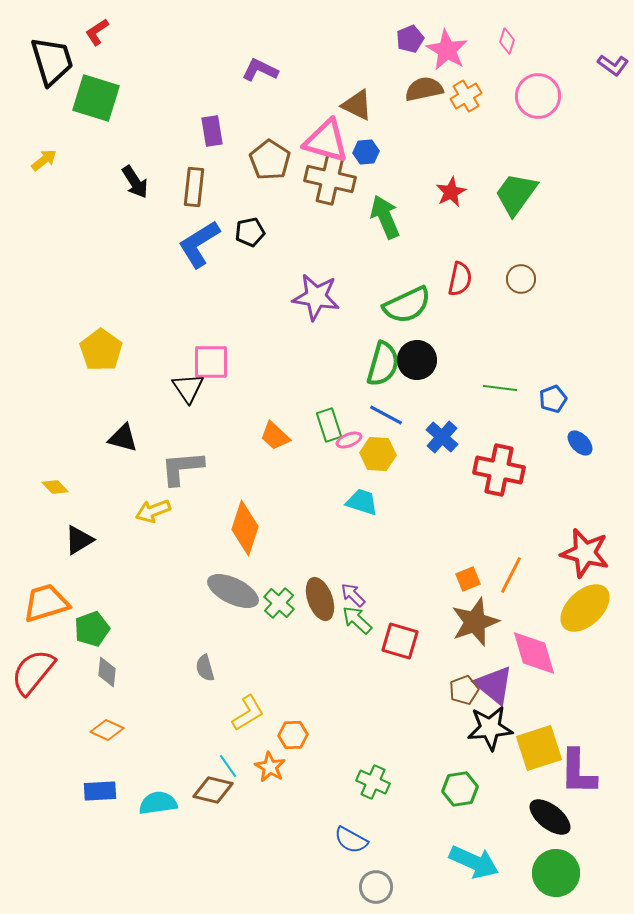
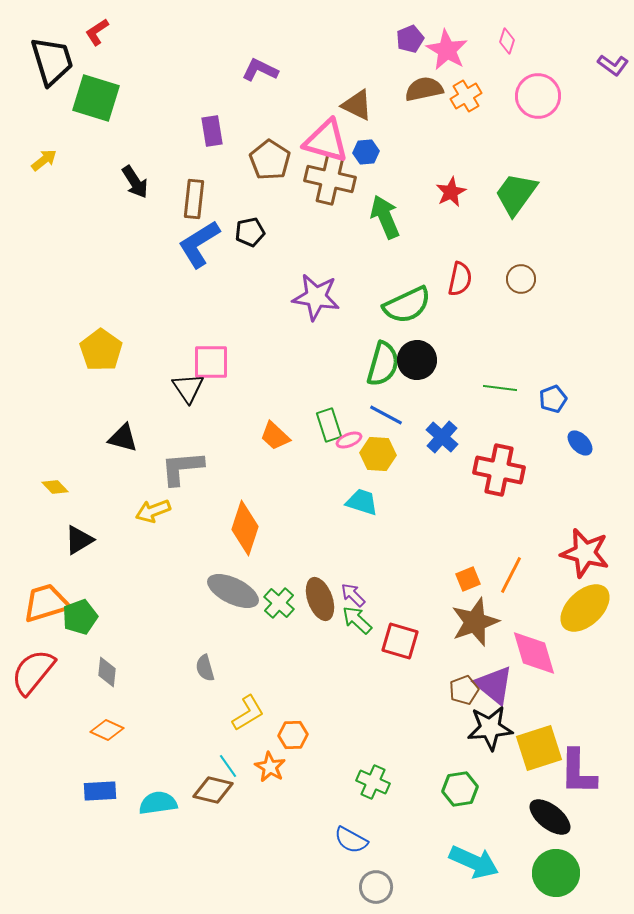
brown rectangle at (194, 187): moved 12 px down
green pentagon at (92, 629): moved 12 px left, 12 px up
